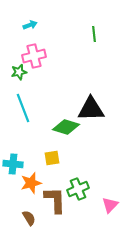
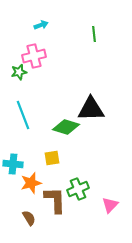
cyan arrow: moved 11 px right
cyan line: moved 7 px down
